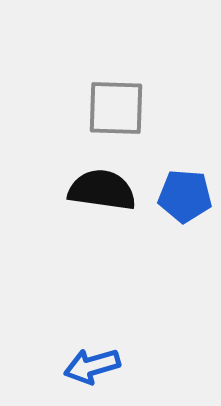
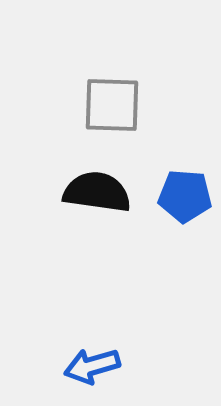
gray square: moved 4 px left, 3 px up
black semicircle: moved 5 px left, 2 px down
